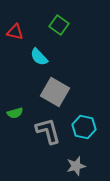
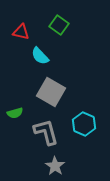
red triangle: moved 6 px right
cyan semicircle: moved 1 px right, 1 px up
gray square: moved 4 px left
cyan hexagon: moved 3 px up; rotated 10 degrees clockwise
gray L-shape: moved 2 px left, 1 px down
gray star: moved 21 px left; rotated 24 degrees counterclockwise
